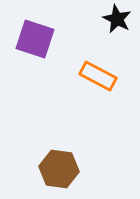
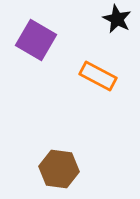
purple square: moved 1 px right, 1 px down; rotated 12 degrees clockwise
